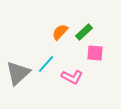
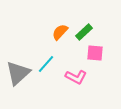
pink L-shape: moved 4 px right
